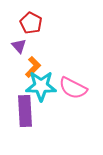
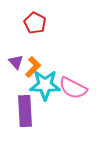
red pentagon: moved 4 px right
purple triangle: moved 3 px left, 16 px down
cyan star: moved 4 px right, 1 px up
